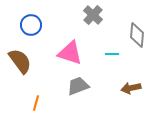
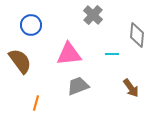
pink triangle: moved 1 px left, 1 px down; rotated 24 degrees counterclockwise
brown arrow: rotated 114 degrees counterclockwise
